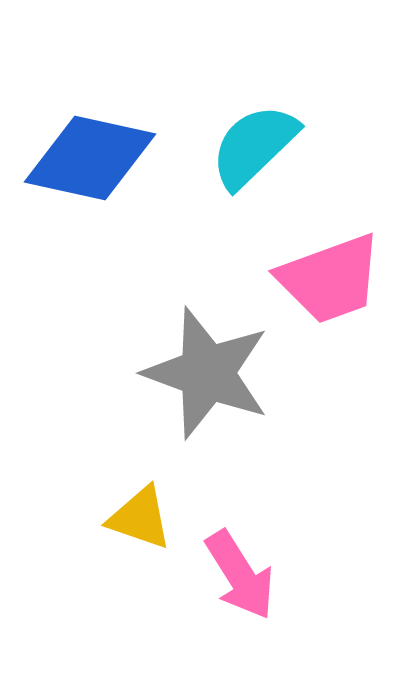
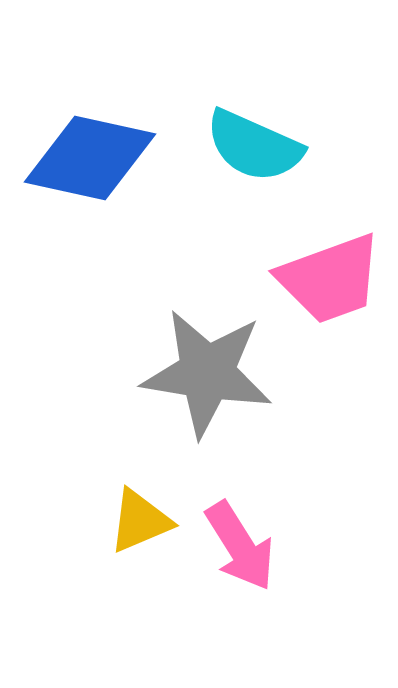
cyan semicircle: rotated 112 degrees counterclockwise
gray star: rotated 11 degrees counterclockwise
yellow triangle: moved 3 px down; rotated 42 degrees counterclockwise
pink arrow: moved 29 px up
